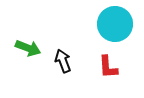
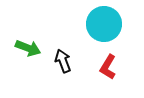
cyan circle: moved 11 px left
red L-shape: rotated 35 degrees clockwise
